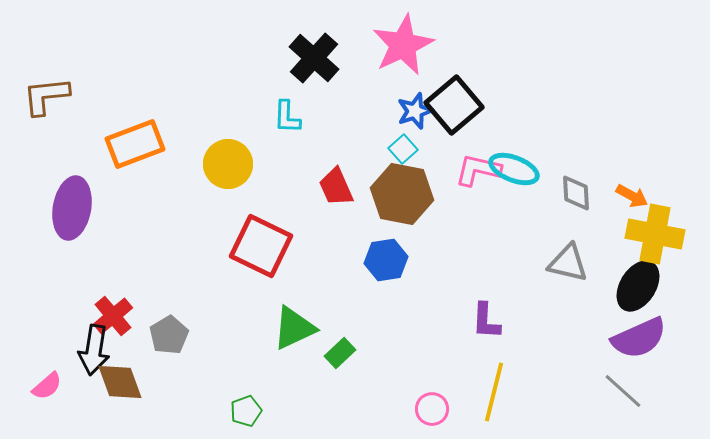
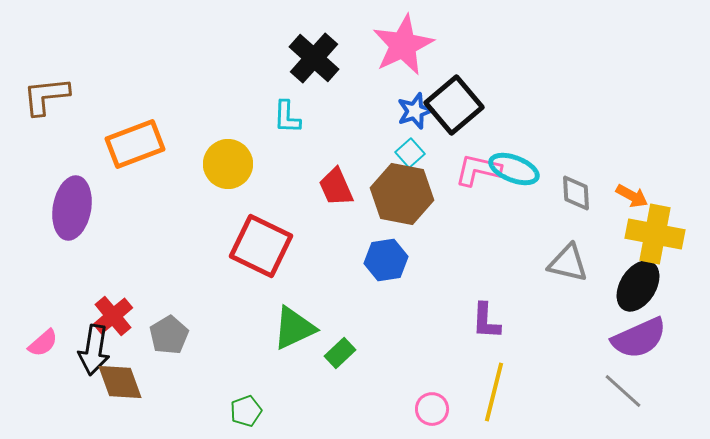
cyan square: moved 7 px right, 4 px down
pink semicircle: moved 4 px left, 43 px up
